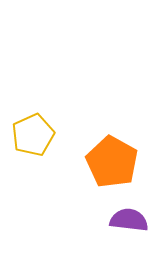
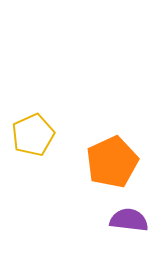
orange pentagon: rotated 18 degrees clockwise
